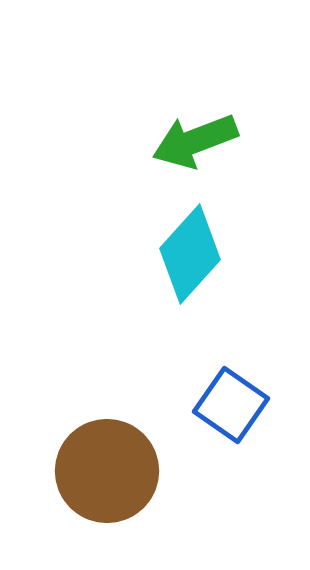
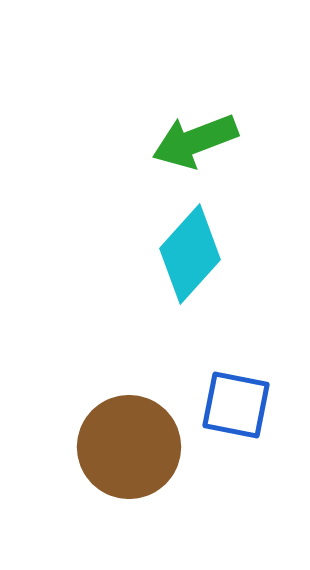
blue square: moved 5 px right; rotated 24 degrees counterclockwise
brown circle: moved 22 px right, 24 px up
